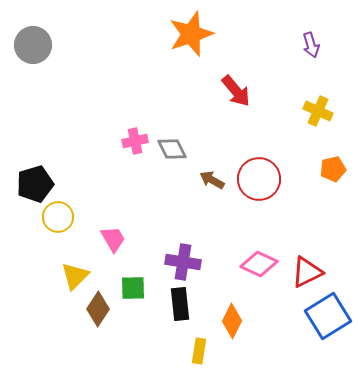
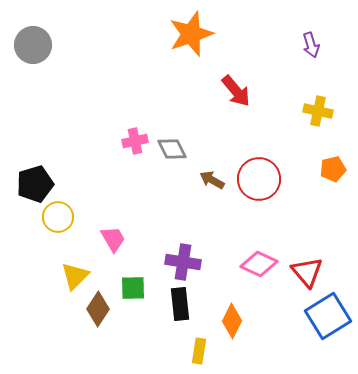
yellow cross: rotated 12 degrees counterclockwise
red triangle: rotated 44 degrees counterclockwise
